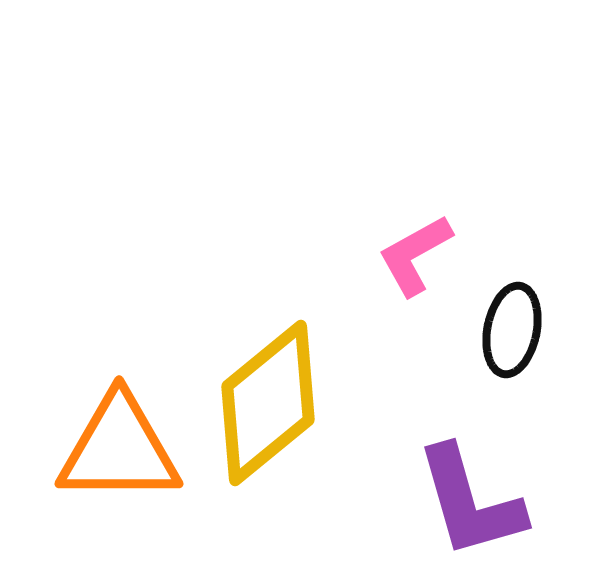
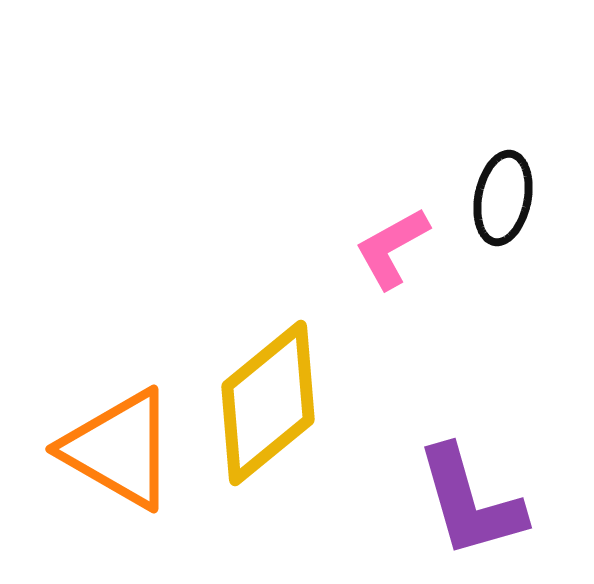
pink L-shape: moved 23 px left, 7 px up
black ellipse: moved 9 px left, 132 px up
orange triangle: rotated 30 degrees clockwise
